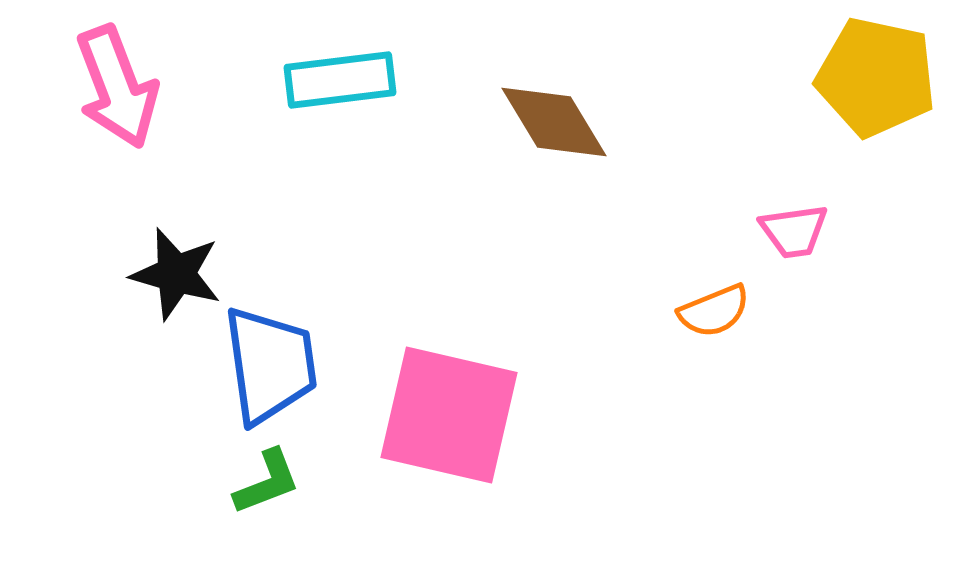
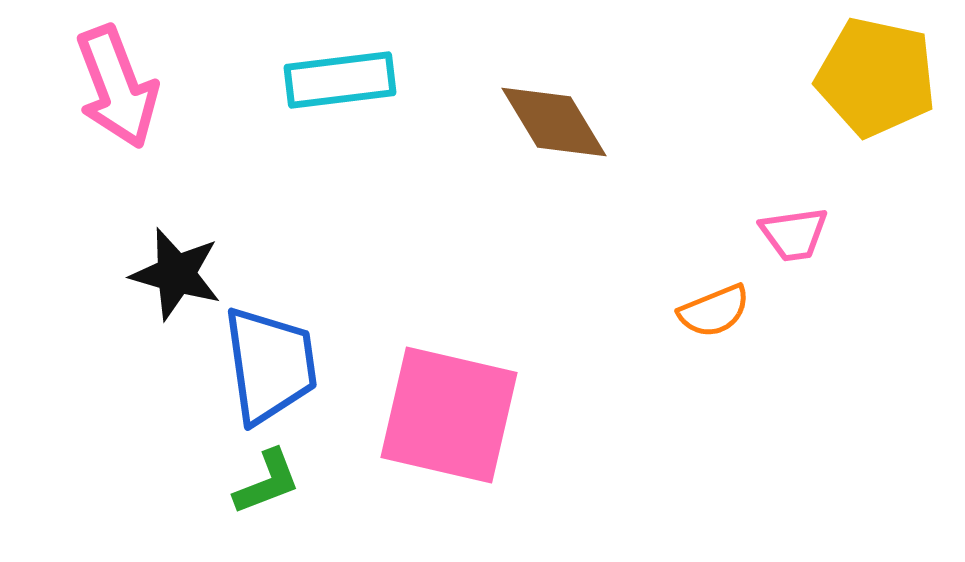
pink trapezoid: moved 3 px down
